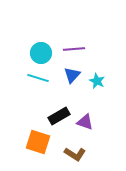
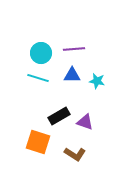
blue triangle: rotated 48 degrees clockwise
cyan star: rotated 14 degrees counterclockwise
